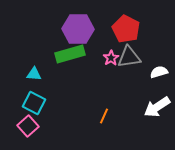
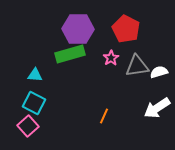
gray triangle: moved 8 px right, 9 px down
cyan triangle: moved 1 px right, 1 px down
white arrow: moved 1 px down
